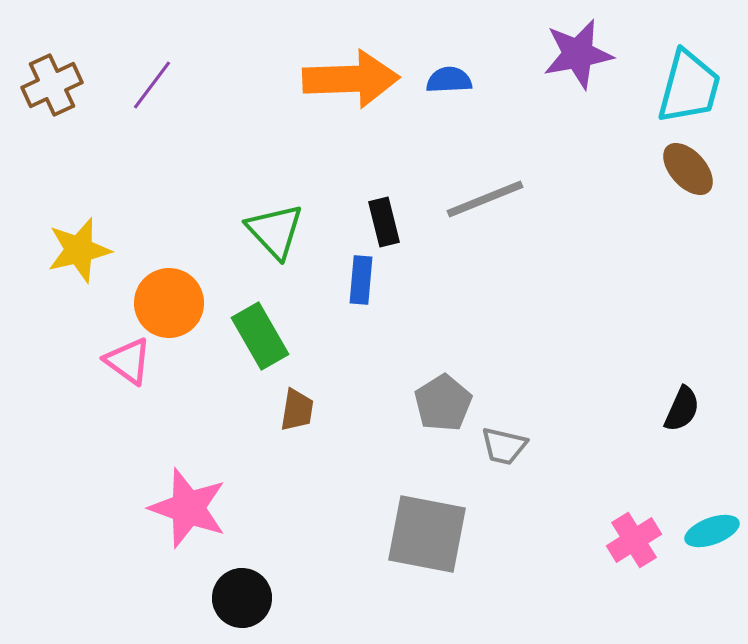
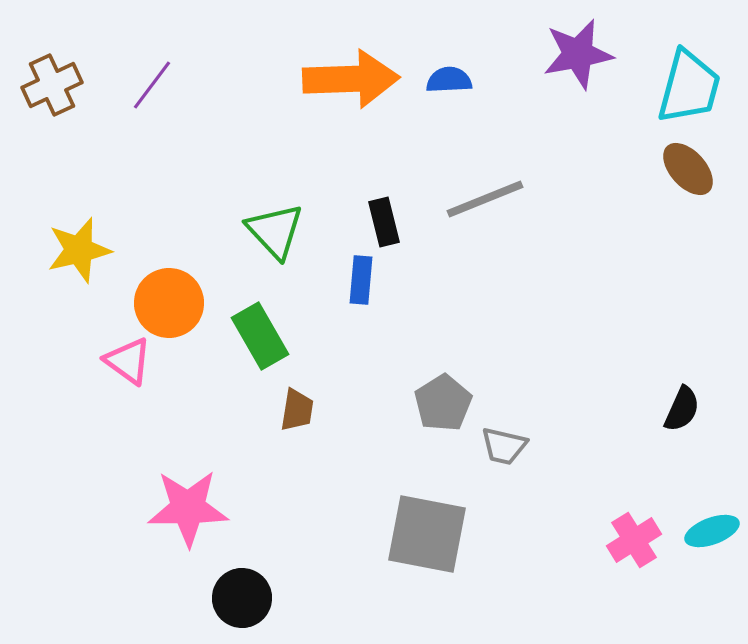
pink star: rotated 20 degrees counterclockwise
